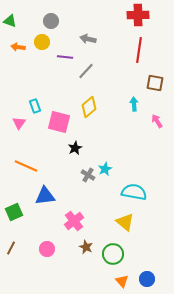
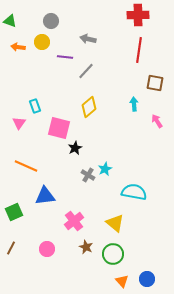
pink square: moved 6 px down
yellow triangle: moved 10 px left, 1 px down
